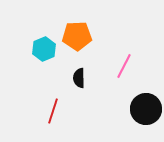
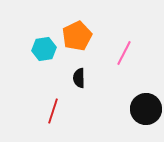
orange pentagon: rotated 24 degrees counterclockwise
cyan hexagon: rotated 15 degrees clockwise
pink line: moved 13 px up
